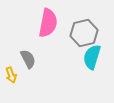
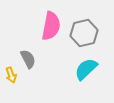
pink semicircle: moved 3 px right, 3 px down
cyan semicircle: moved 6 px left, 12 px down; rotated 30 degrees clockwise
